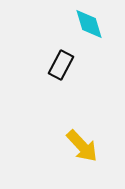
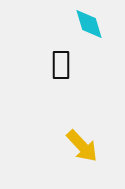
black rectangle: rotated 28 degrees counterclockwise
